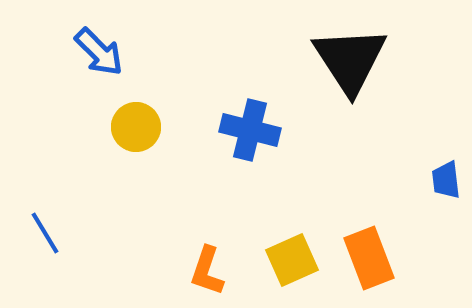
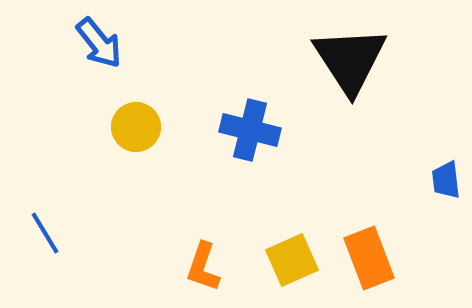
blue arrow: moved 9 px up; rotated 6 degrees clockwise
orange L-shape: moved 4 px left, 4 px up
